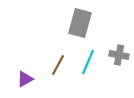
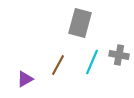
cyan line: moved 4 px right
